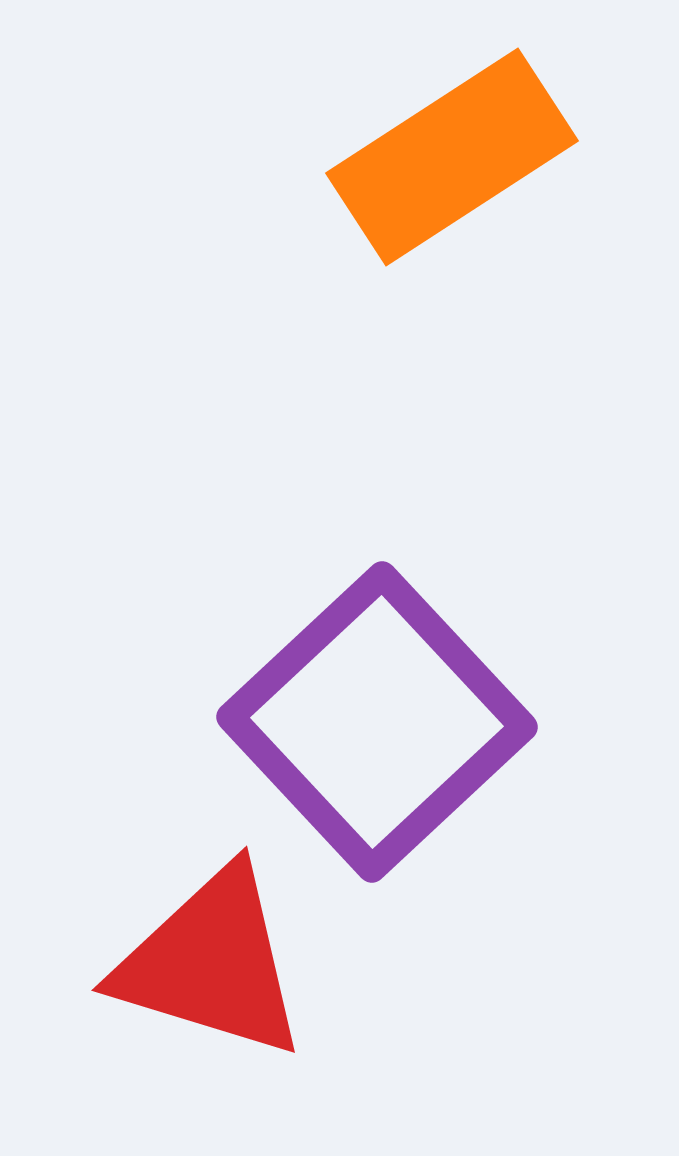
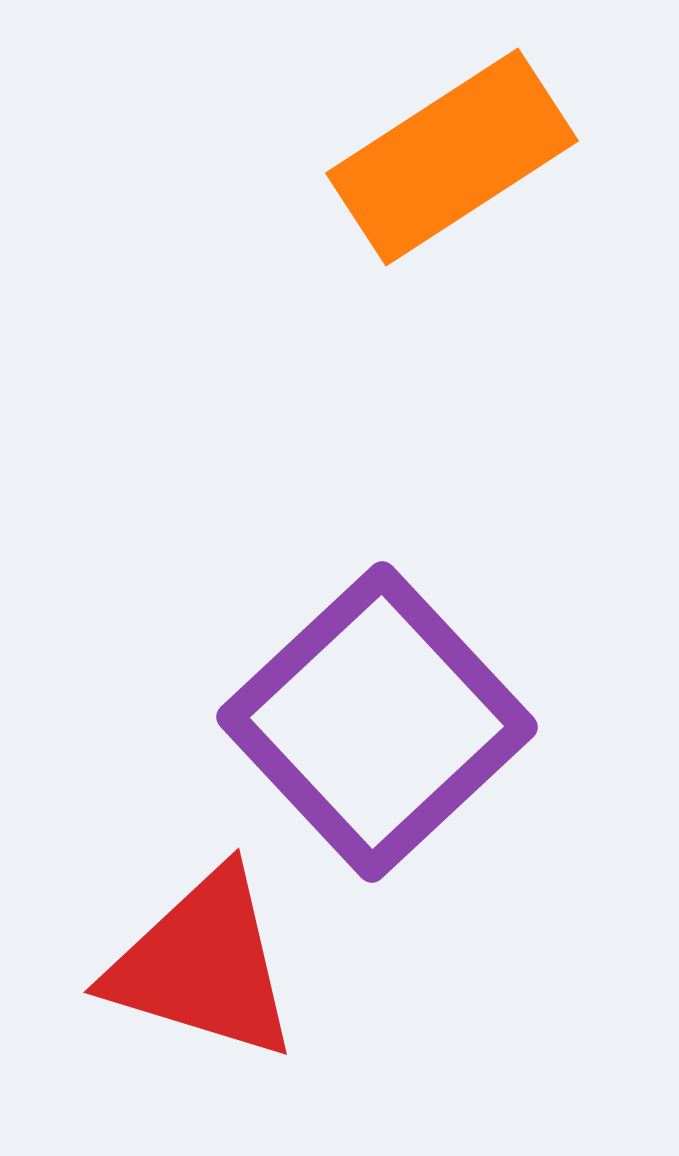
red triangle: moved 8 px left, 2 px down
